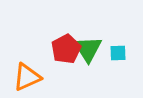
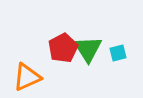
red pentagon: moved 3 px left, 1 px up
cyan square: rotated 12 degrees counterclockwise
